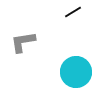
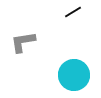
cyan circle: moved 2 px left, 3 px down
